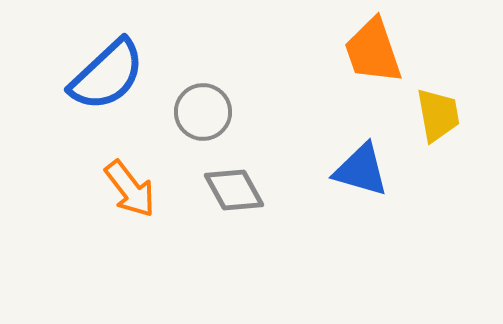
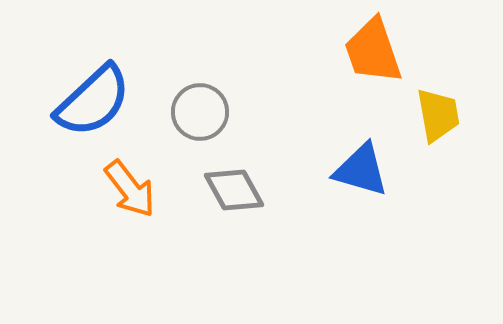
blue semicircle: moved 14 px left, 26 px down
gray circle: moved 3 px left
